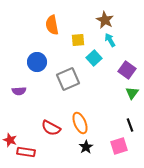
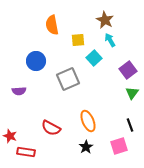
blue circle: moved 1 px left, 1 px up
purple square: moved 1 px right; rotated 18 degrees clockwise
orange ellipse: moved 8 px right, 2 px up
red star: moved 4 px up
